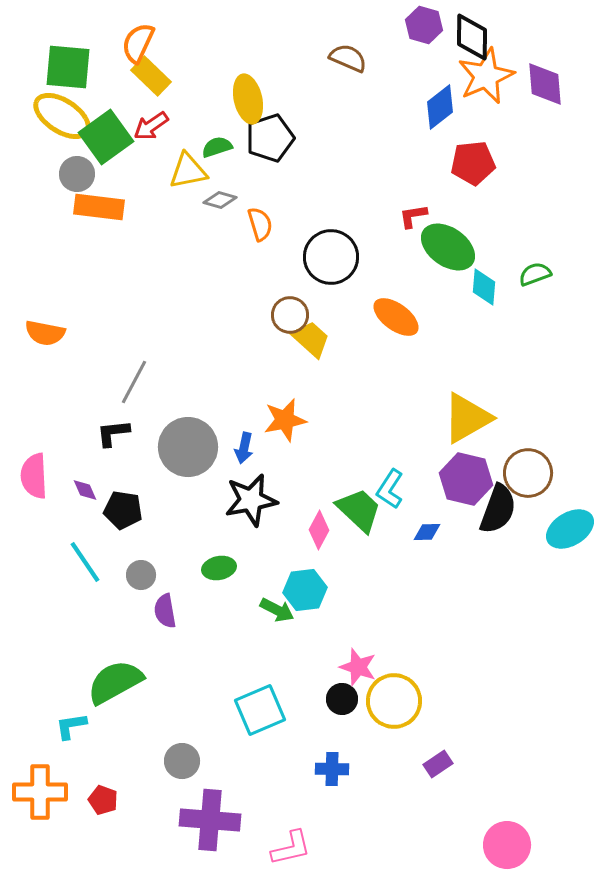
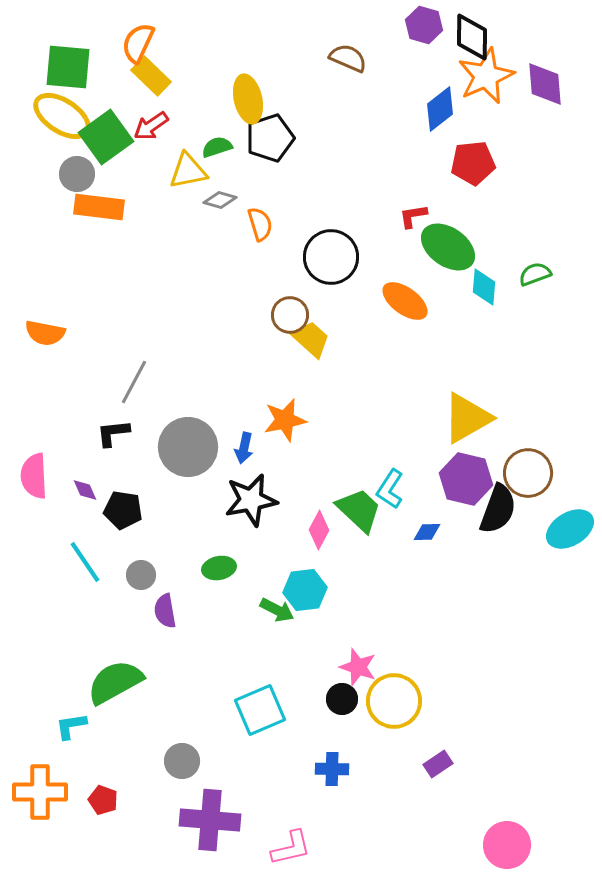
blue diamond at (440, 107): moved 2 px down
orange ellipse at (396, 317): moved 9 px right, 16 px up
